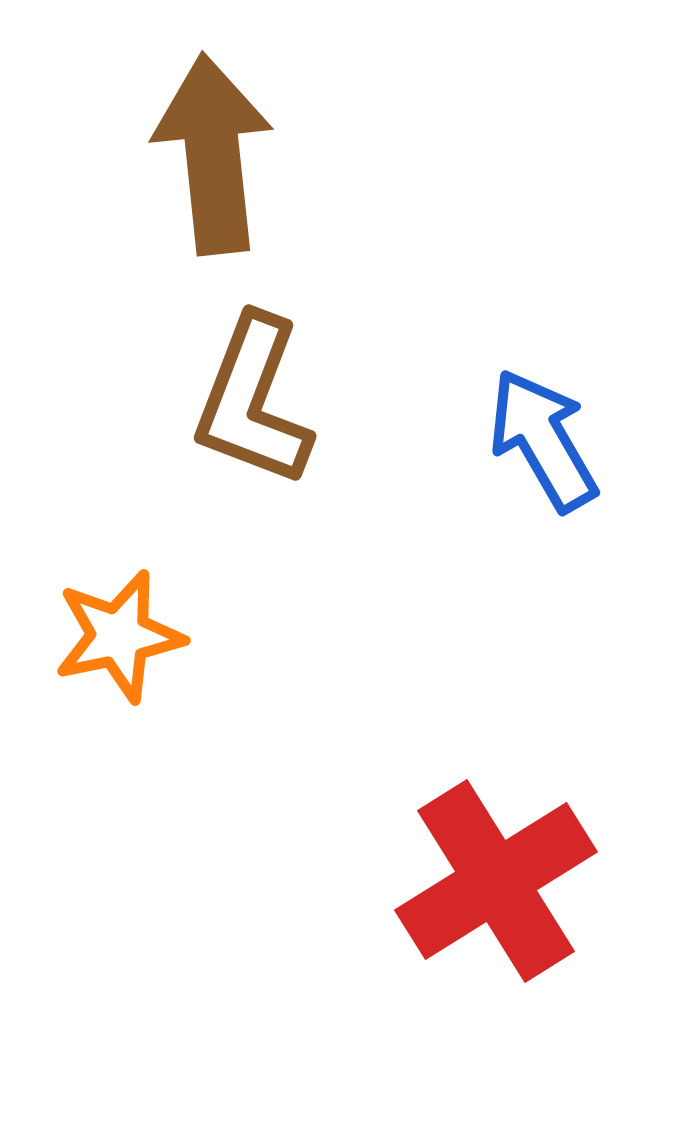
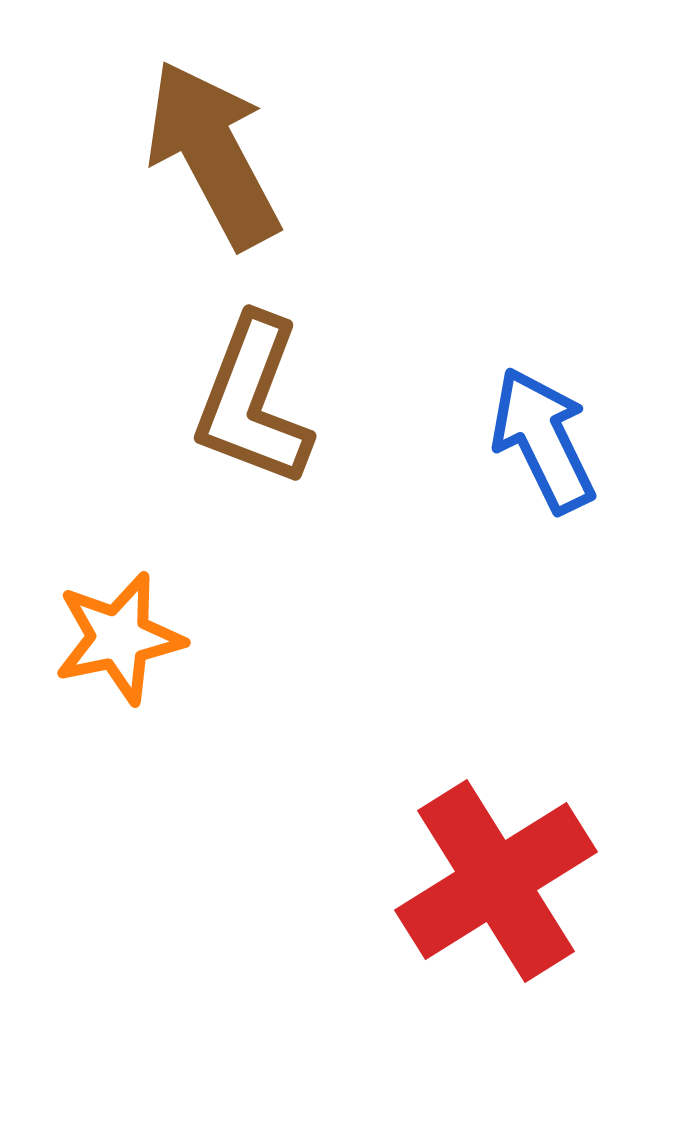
brown arrow: rotated 22 degrees counterclockwise
blue arrow: rotated 4 degrees clockwise
orange star: moved 2 px down
